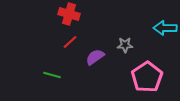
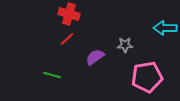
red line: moved 3 px left, 3 px up
pink pentagon: rotated 24 degrees clockwise
